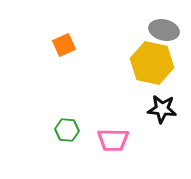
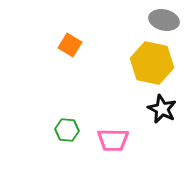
gray ellipse: moved 10 px up
orange square: moved 6 px right; rotated 35 degrees counterclockwise
black star: rotated 20 degrees clockwise
